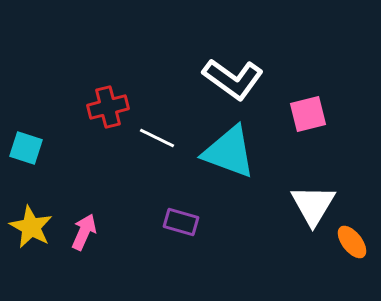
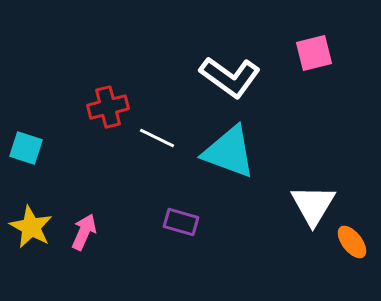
white L-shape: moved 3 px left, 2 px up
pink square: moved 6 px right, 61 px up
